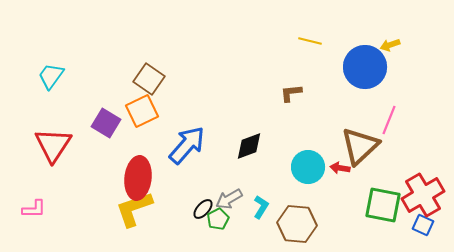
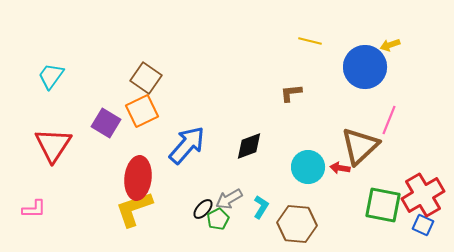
brown square: moved 3 px left, 1 px up
